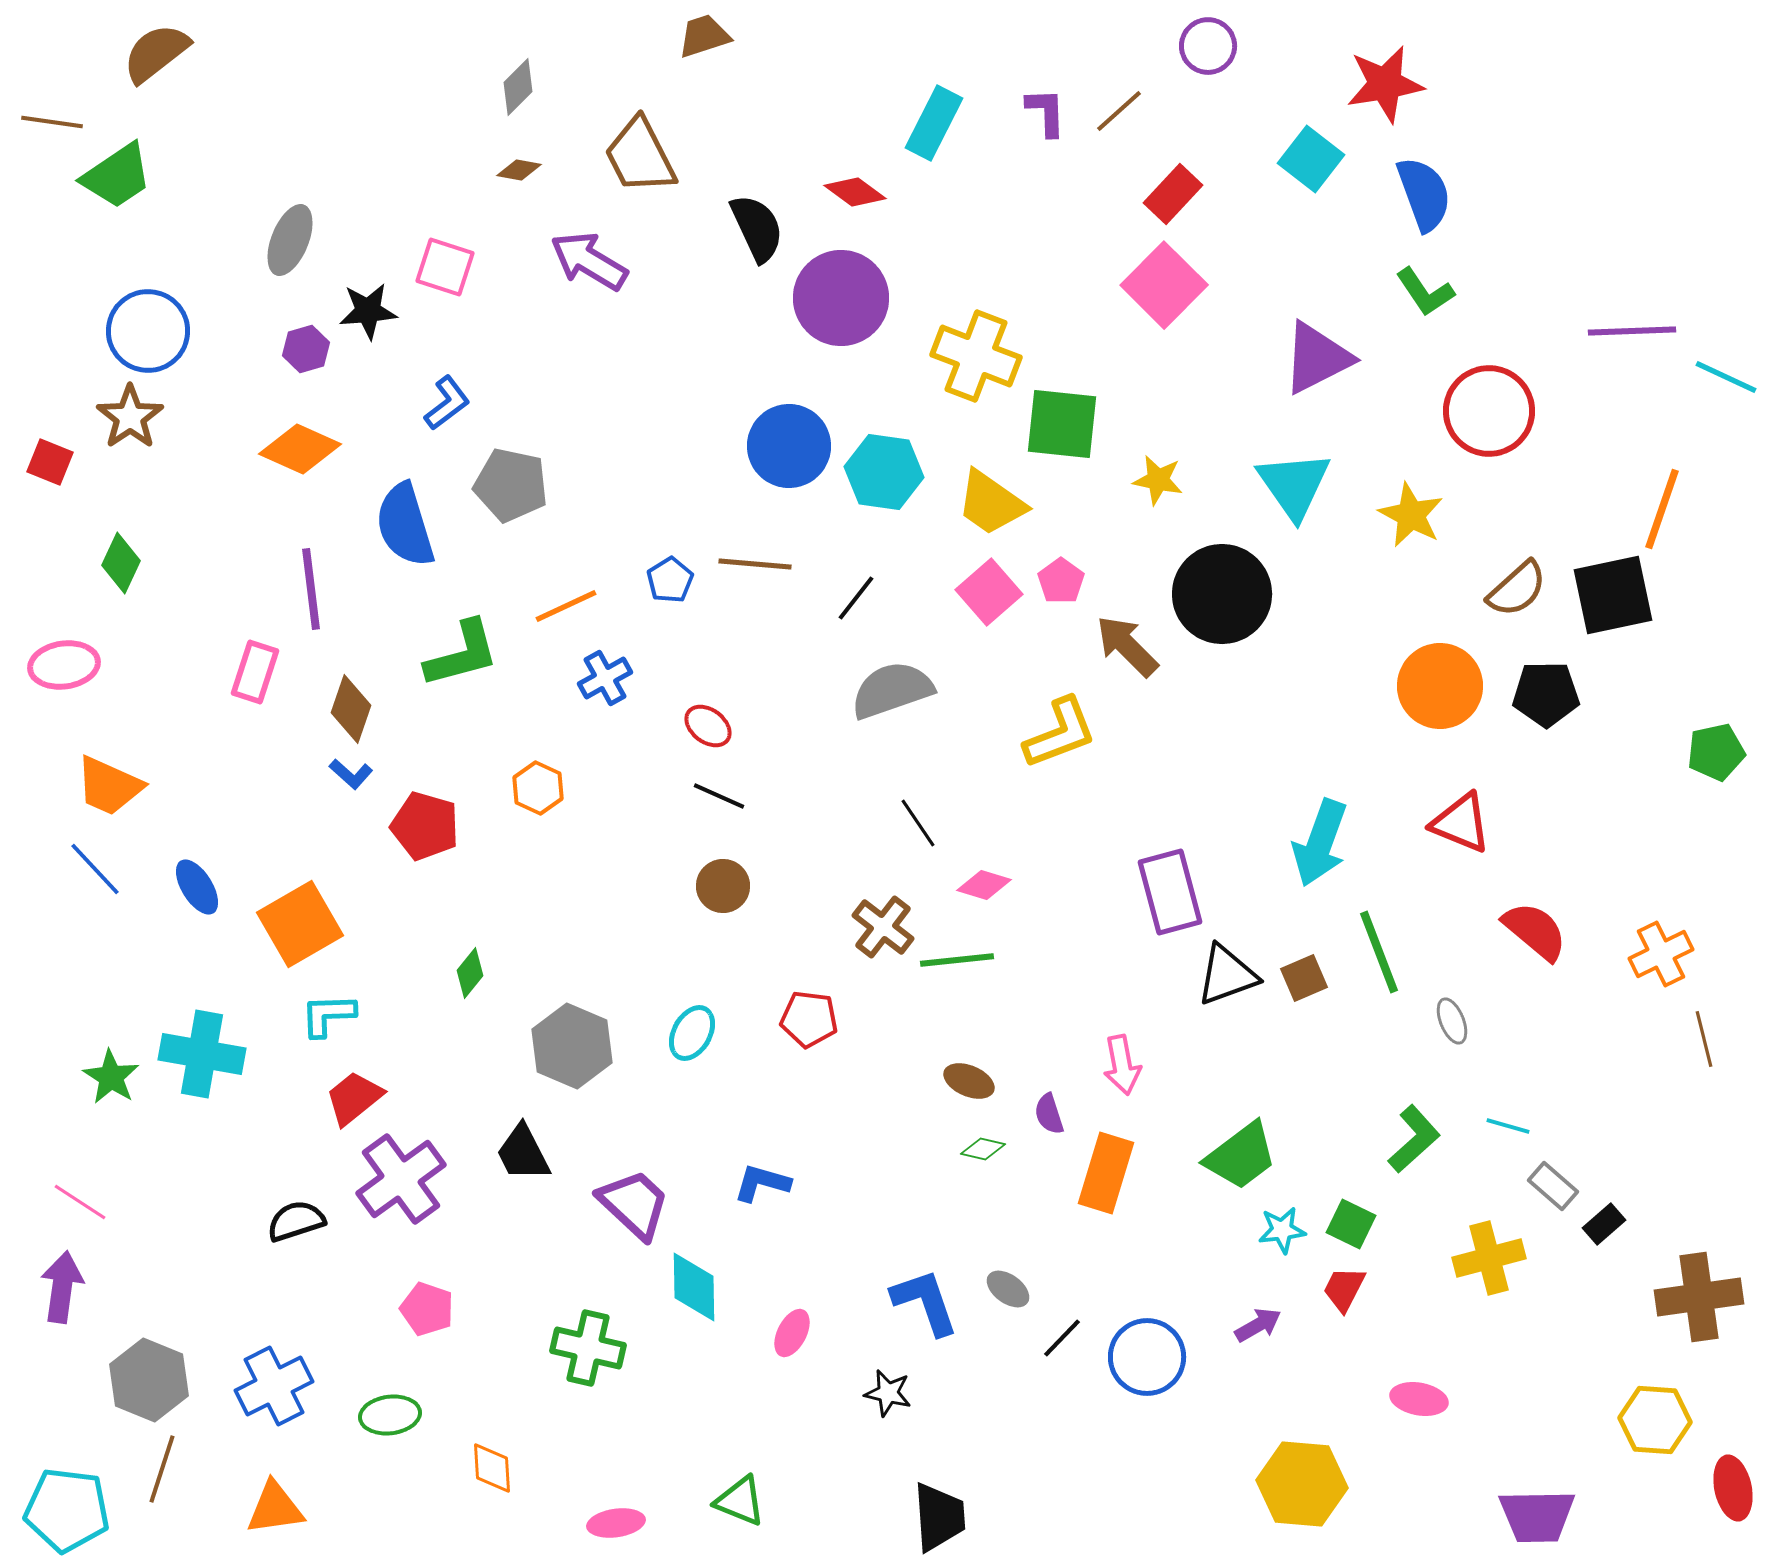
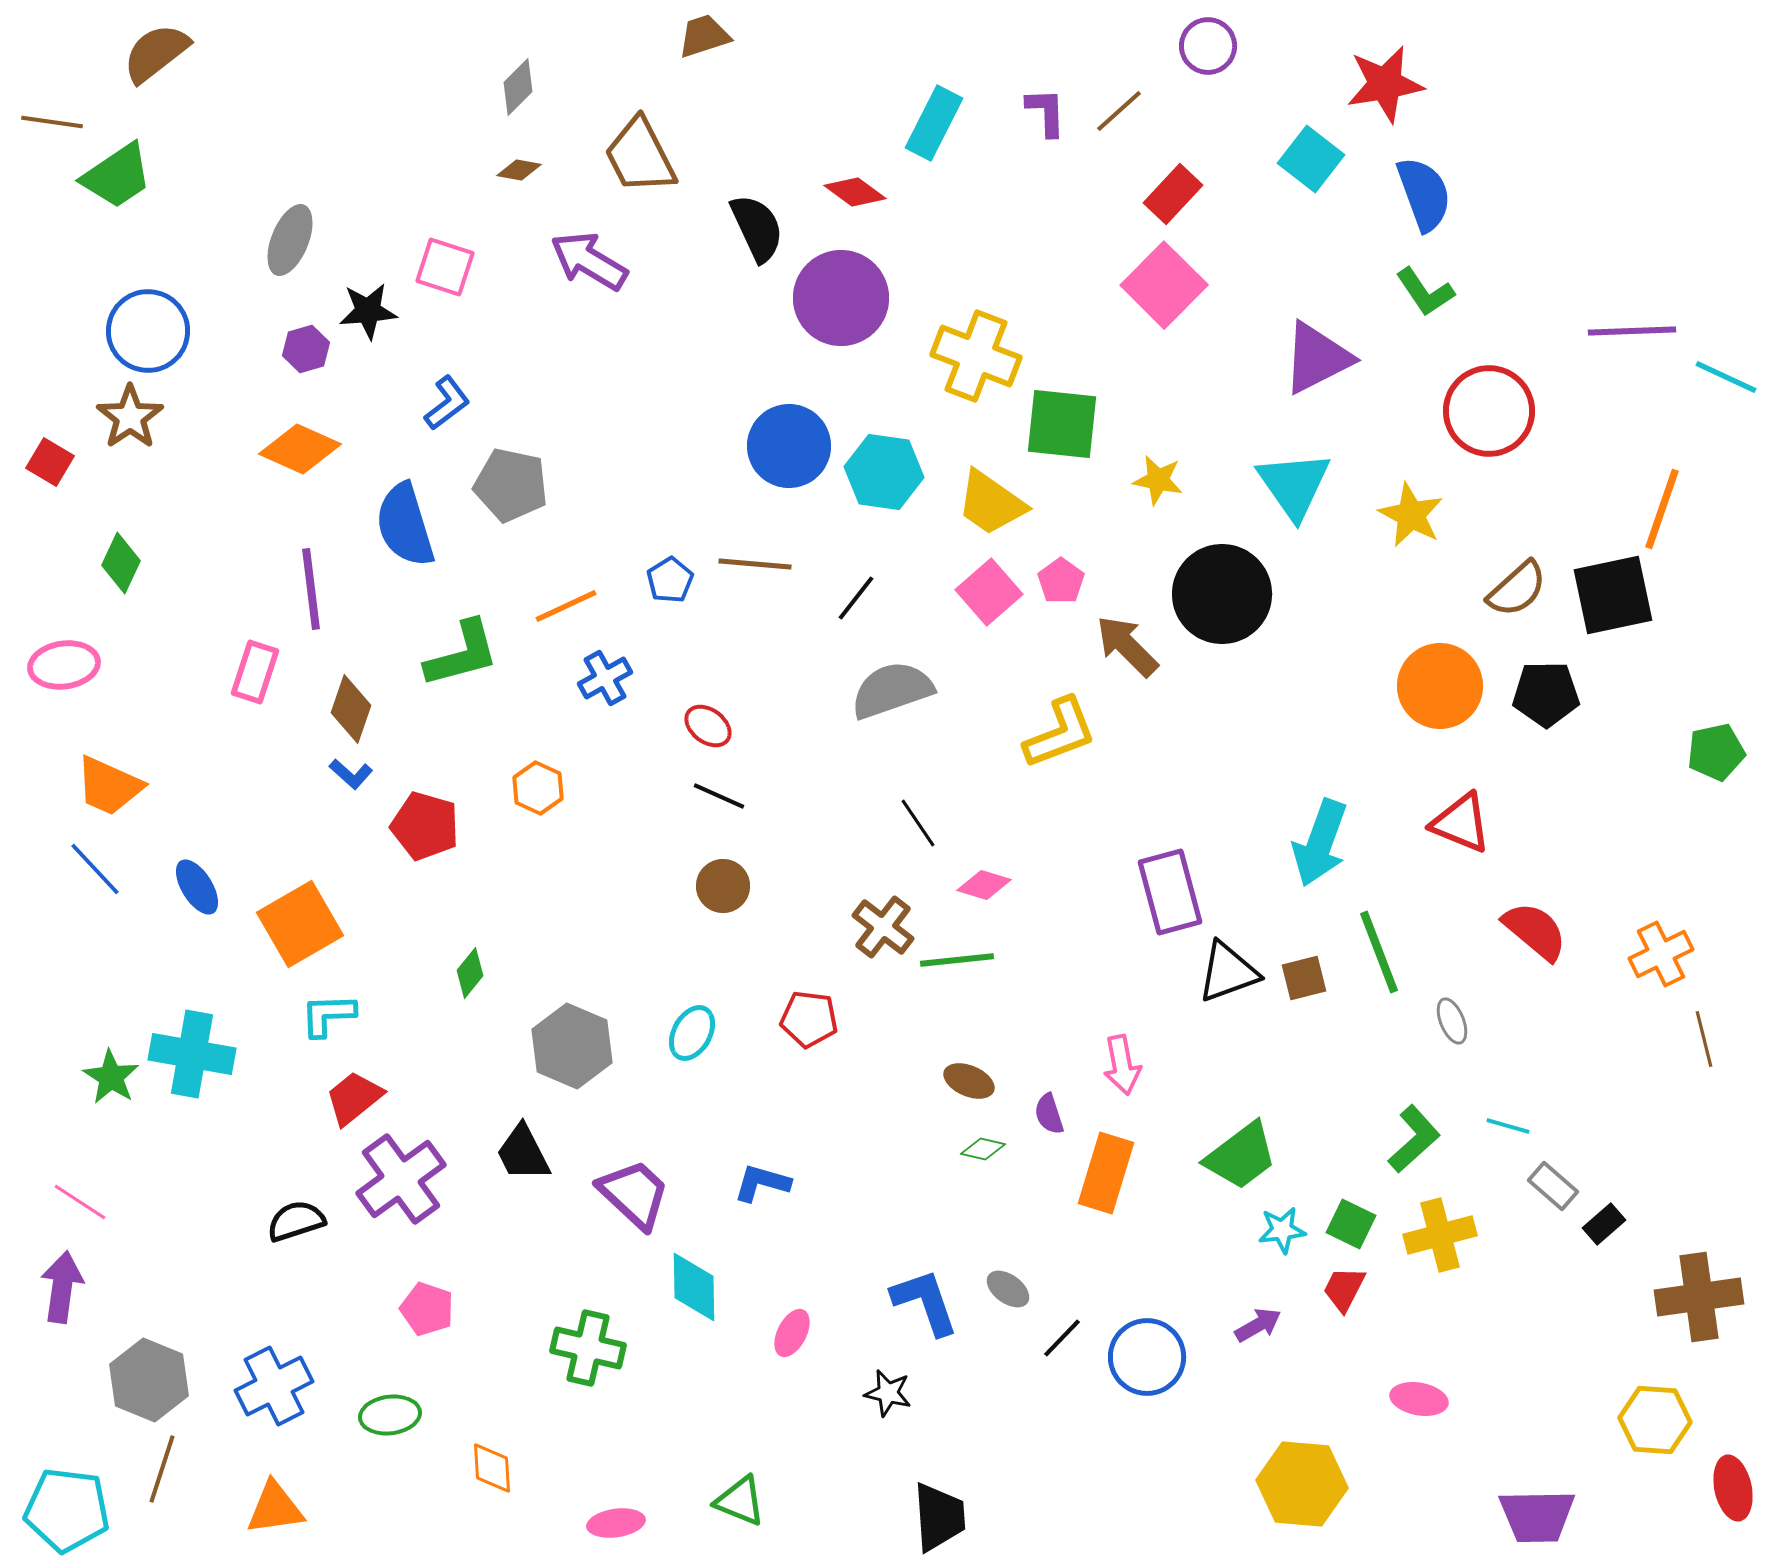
red square at (50, 462): rotated 9 degrees clockwise
black triangle at (1227, 975): moved 1 px right, 3 px up
brown square at (1304, 978): rotated 9 degrees clockwise
cyan cross at (202, 1054): moved 10 px left
purple trapezoid at (634, 1204): moved 10 px up
yellow cross at (1489, 1258): moved 49 px left, 23 px up
